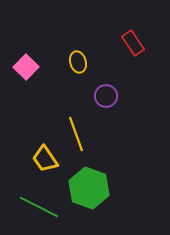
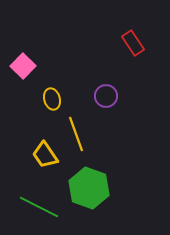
yellow ellipse: moved 26 px left, 37 px down
pink square: moved 3 px left, 1 px up
yellow trapezoid: moved 4 px up
